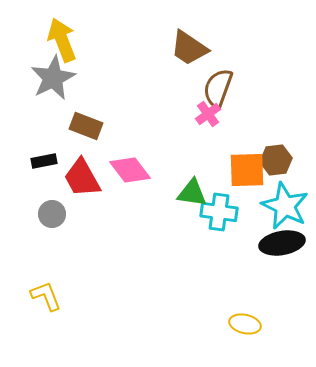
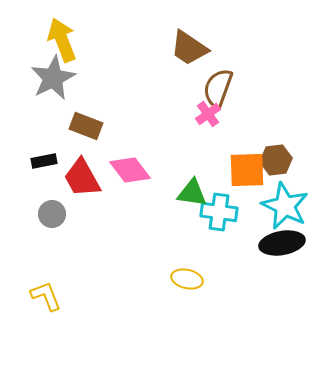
yellow ellipse: moved 58 px left, 45 px up
